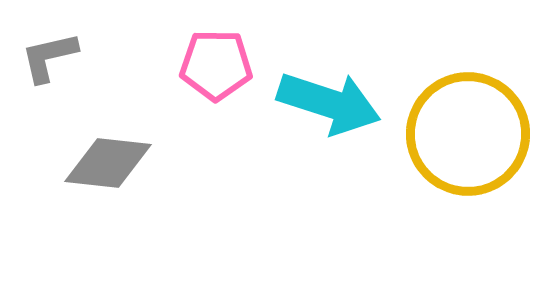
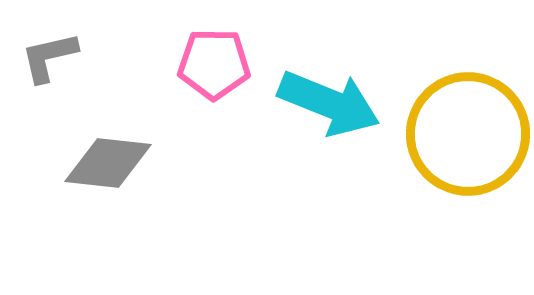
pink pentagon: moved 2 px left, 1 px up
cyan arrow: rotated 4 degrees clockwise
